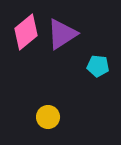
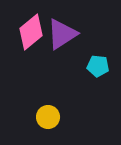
pink diamond: moved 5 px right
